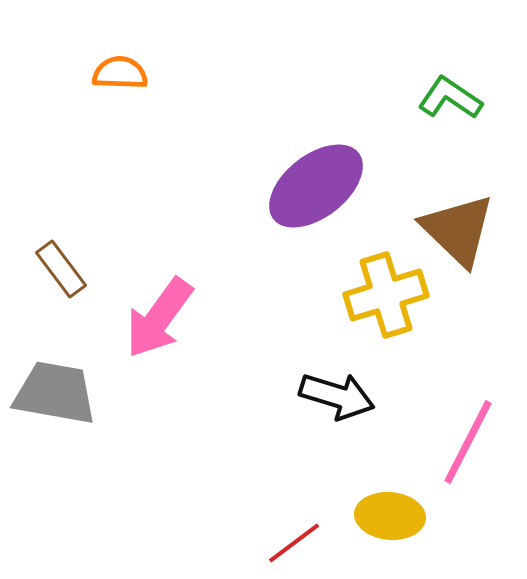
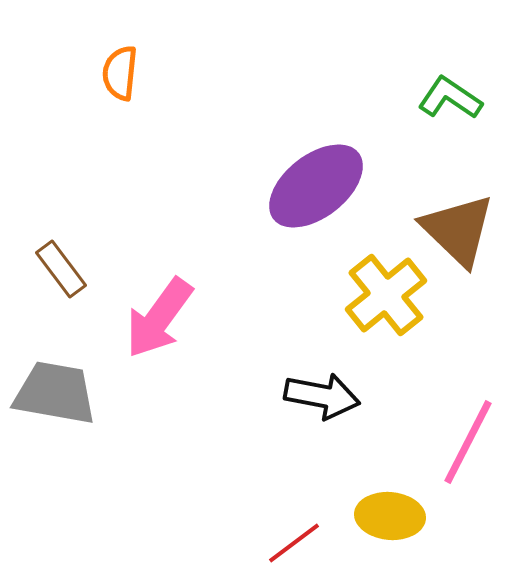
orange semicircle: rotated 86 degrees counterclockwise
yellow cross: rotated 22 degrees counterclockwise
black arrow: moved 15 px left; rotated 6 degrees counterclockwise
